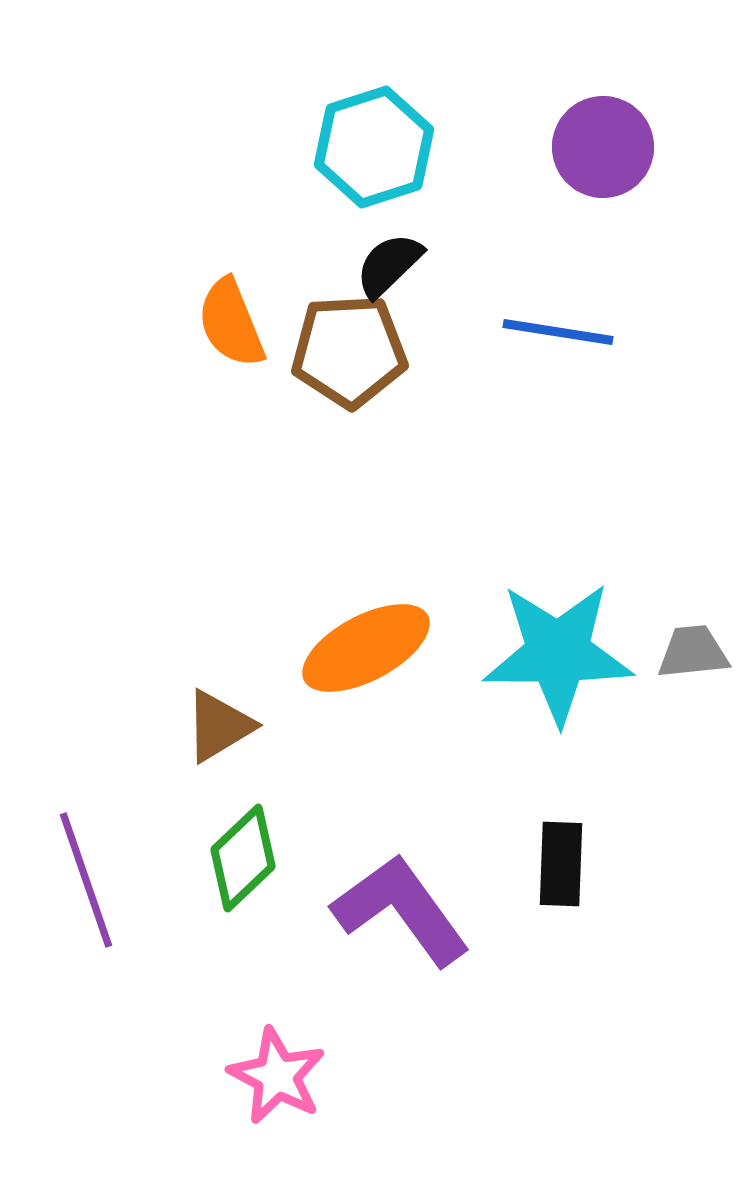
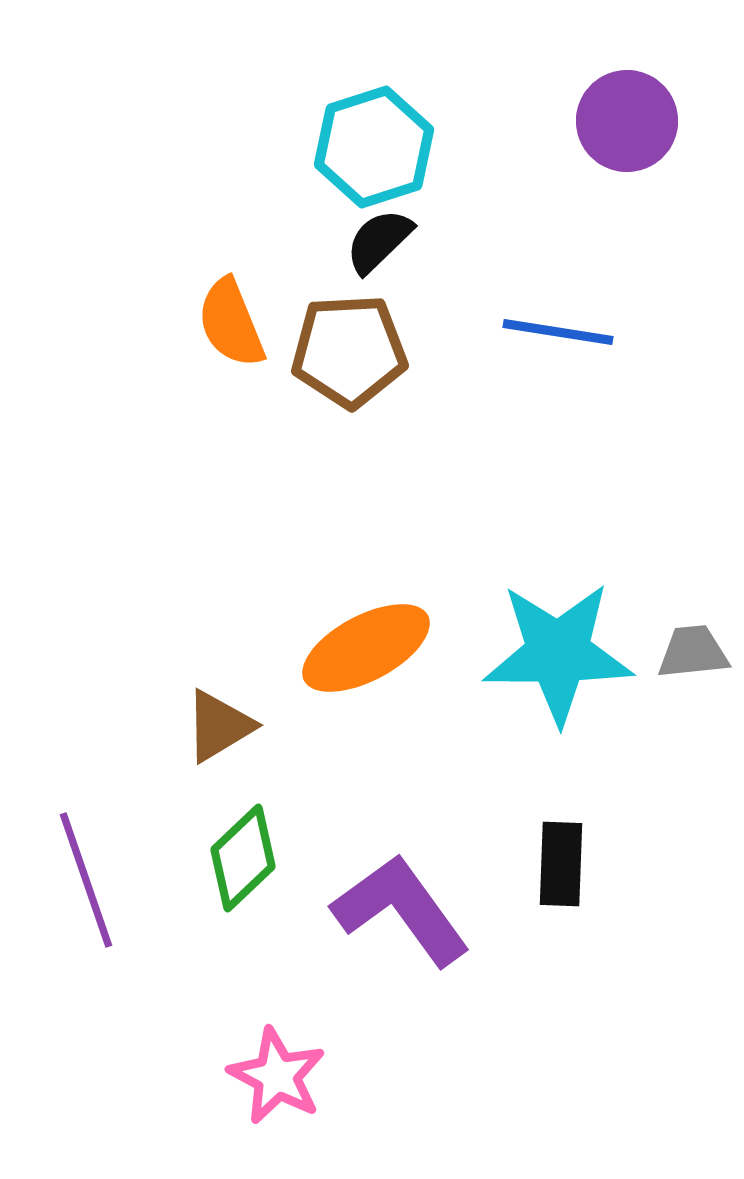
purple circle: moved 24 px right, 26 px up
black semicircle: moved 10 px left, 24 px up
